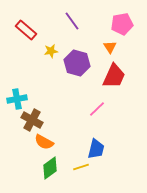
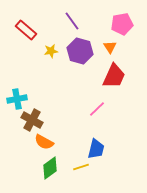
purple hexagon: moved 3 px right, 12 px up
